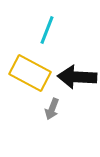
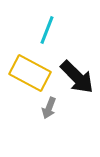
black arrow: rotated 138 degrees counterclockwise
gray arrow: moved 3 px left, 1 px up
